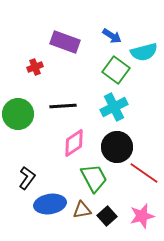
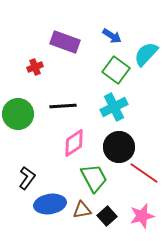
cyan semicircle: moved 2 px right, 2 px down; rotated 148 degrees clockwise
black circle: moved 2 px right
